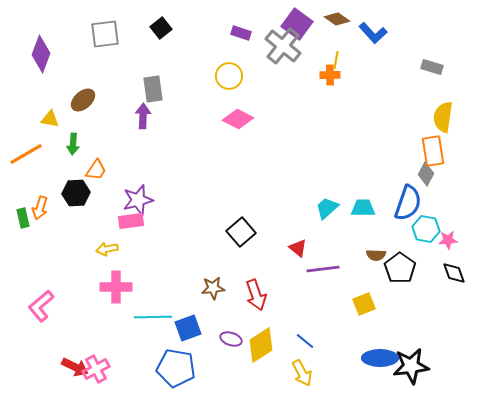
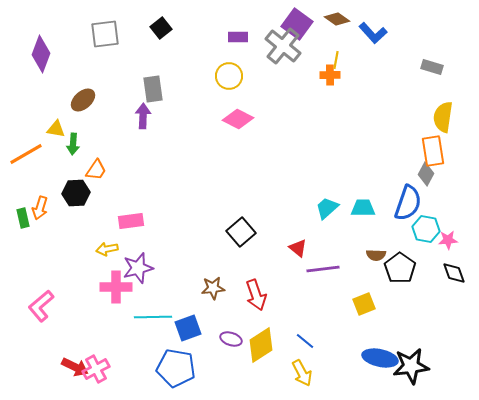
purple rectangle at (241, 33): moved 3 px left, 4 px down; rotated 18 degrees counterclockwise
yellow triangle at (50, 119): moved 6 px right, 10 px down
purple star at (138, 200): moved 68 px down
blue ellipse at (380, 358): rotated 12 degrees clockwise
